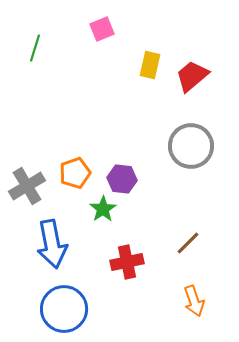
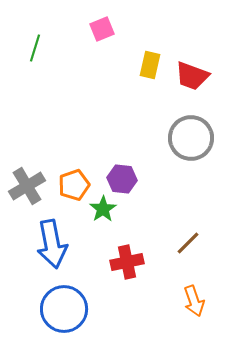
red trapezoid: rotated 120 degrees counterclockwise
gray circle: moved 8 px up
orange pentagon: moved 1 px left, 12 px down
